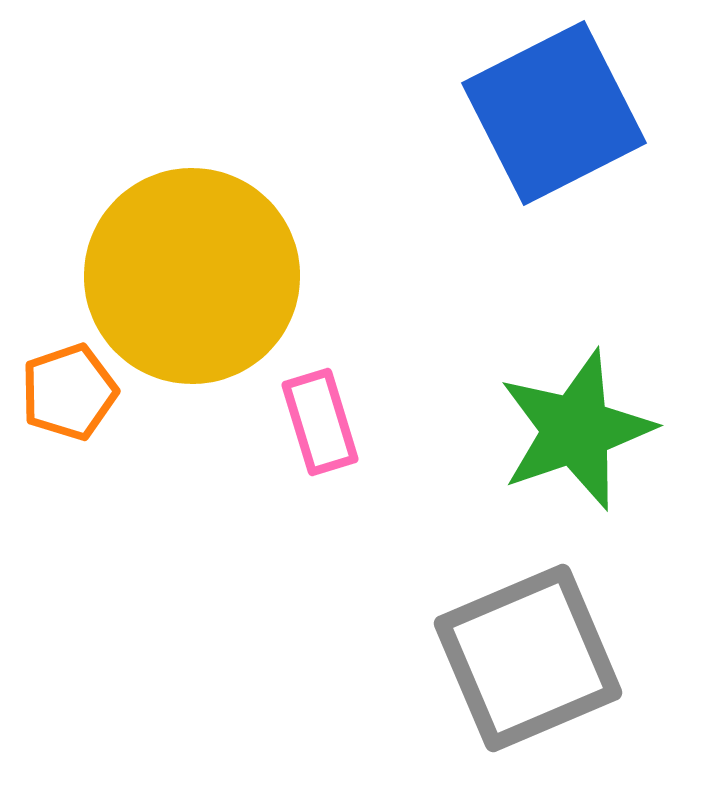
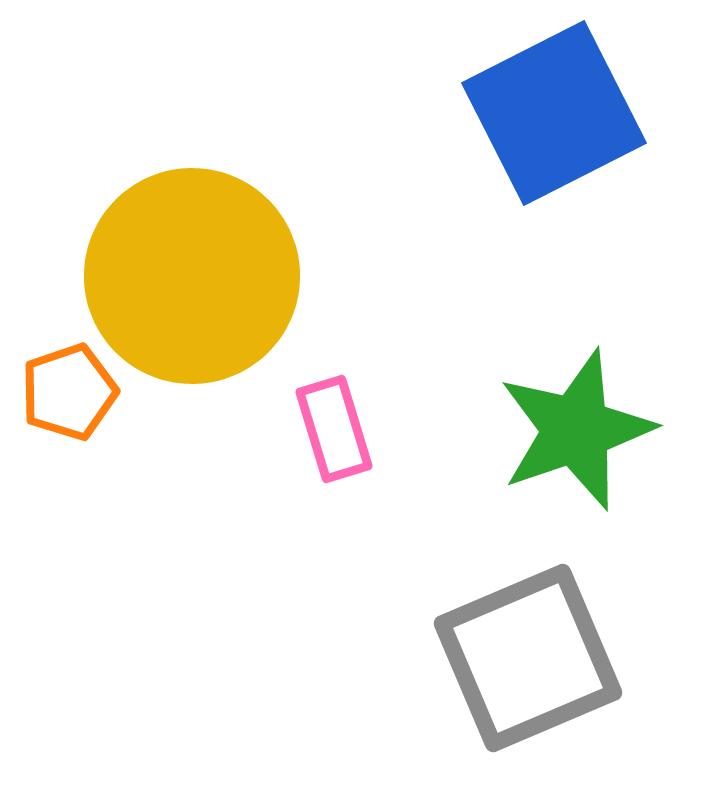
pink rectangle: moved 14 px right, 7 px down
